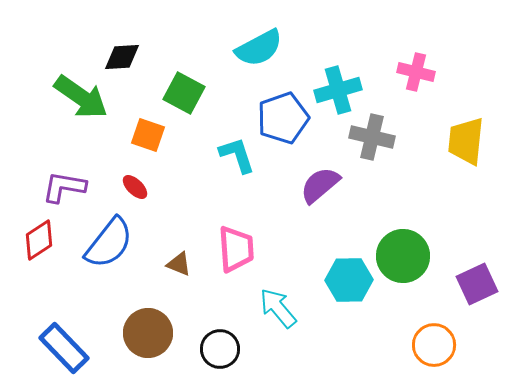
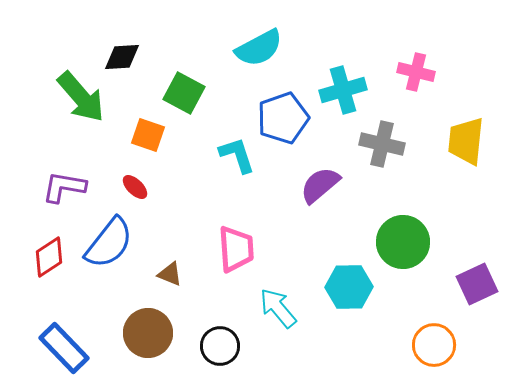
cyan cross: moved 5 px right
green arrow: rotated 14 degrees clockwise
gray cross: moved 10 px right, 7 px down
red diamond: moved 10 px right, 17 px down
green circle: moved 14 px up
brown triangle: moved 9 px left, 10 px down
cyan hexagon: moved 7 px down
black circle: moved 3 px up
